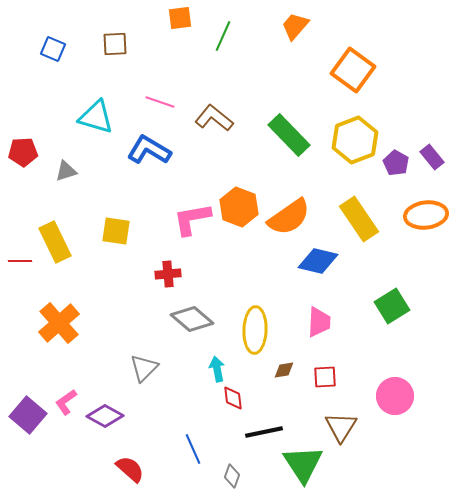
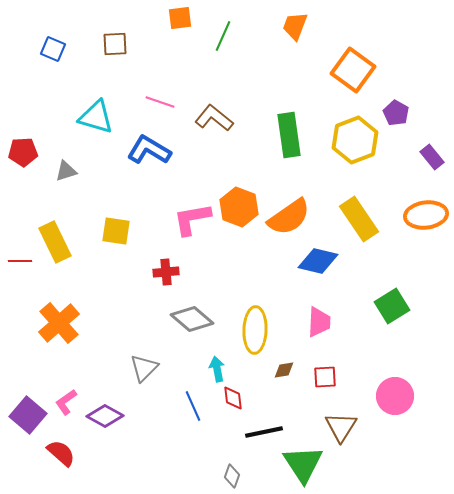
orange trapezoid at (295, 26): rotated 20 degrees counterclockwise
green rectangle at (289, 135): rotated 36 degrees clockwise
purple pentagon at (396, 163): moved 50 px up
red cross at (168, 274): moved 2 px left, 2 px up
blue line at (193, 449): moved 43 px up
red semicircle at (130, 469): moved 69 px left, 16 px up
